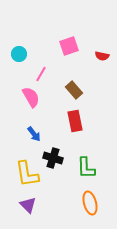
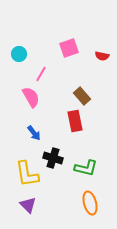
pink square: moved 2 px down
brown rectangle: moved 8 px right, 6 px down
blue arrow: moved 1 px up
green L-shape: rotated 75 degrees counterclockwise
